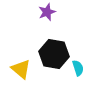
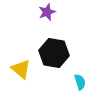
black hexagon: moved 1 px up
cyan semicircle: moved 2 px right, 14 px down
